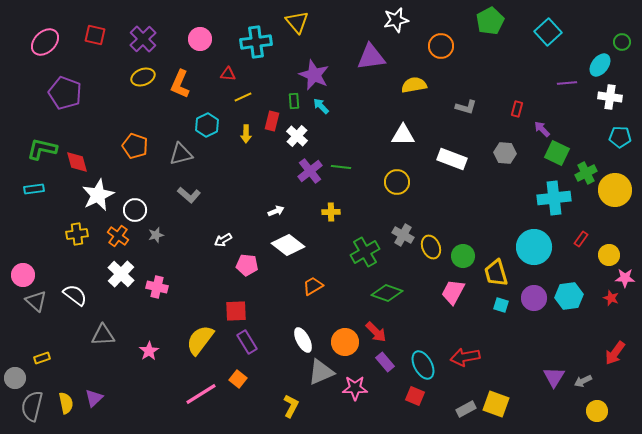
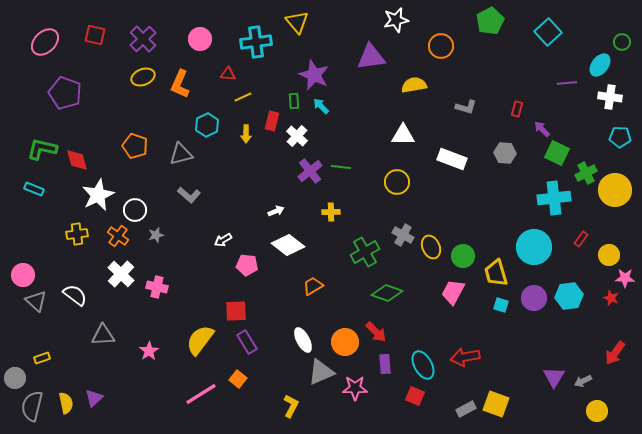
red diamond at (77, 162): moved 2 px up
cyan rectangle at (34, 189): rotated 30 degrees clockwise
purple rectangle at (385, 362): moved 2 px down; rotated 36 degrees clockwise
